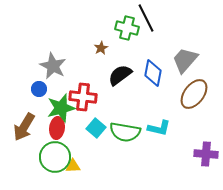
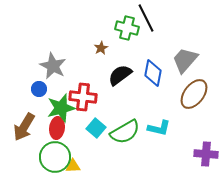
green semicircle: rotated 40 degrees counterclockwise
